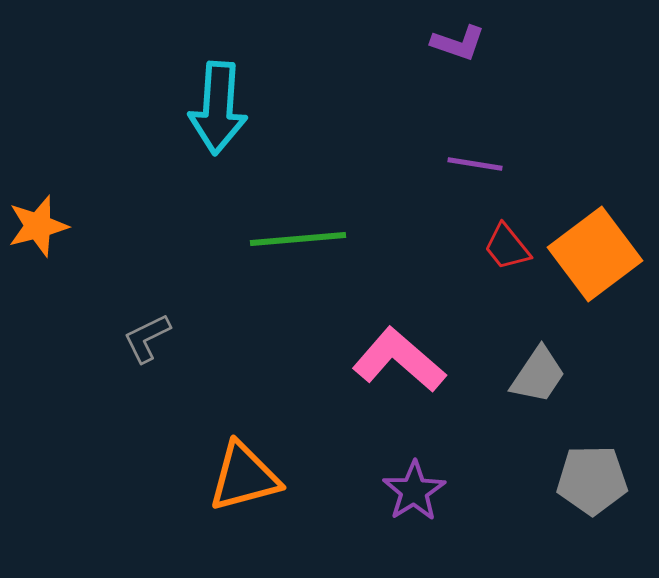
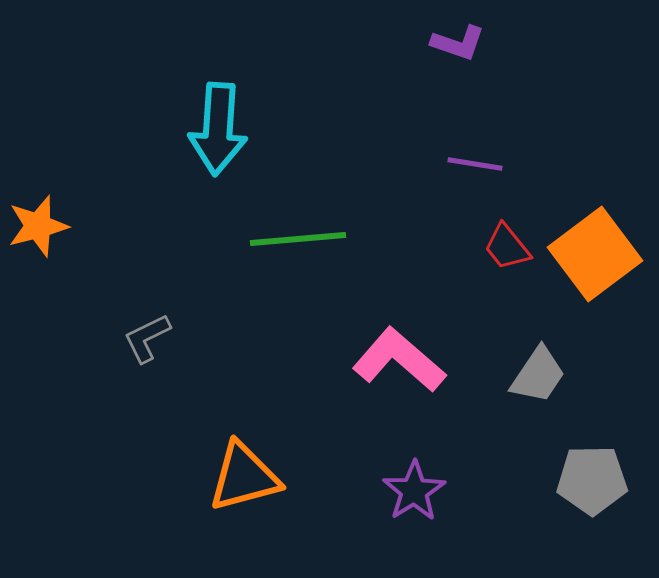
cyan arrow: moved 21 px down
